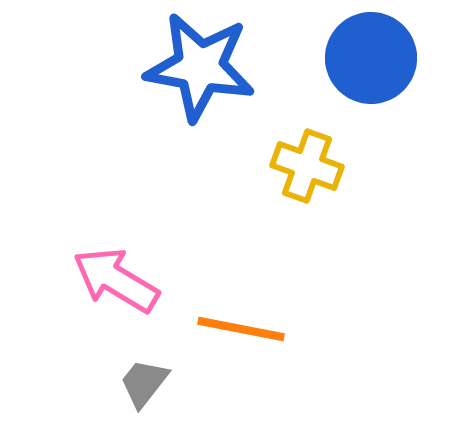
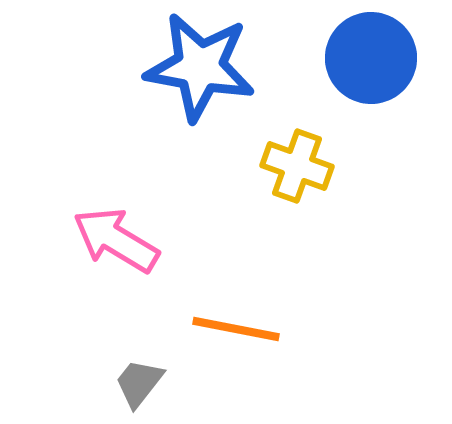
yellow cross: moved 10 px left
pink arrow: moved 40 px up
orange line: moved 5 px left
gray trapezoid: moved 5 px left
